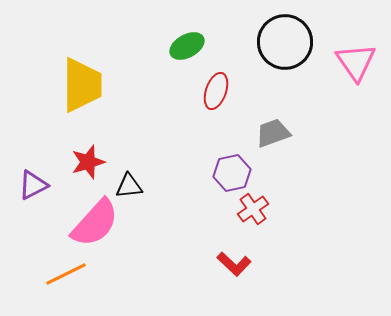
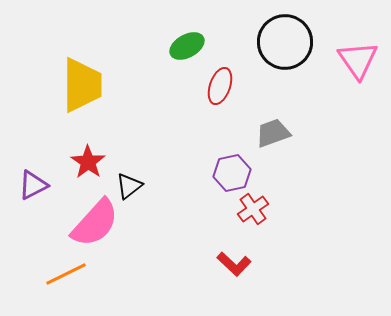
pink triangle: moved 2 px right, 2 px up
red ellipse: moved 4 px right, 5 px up
red star: rotated 20 degrees counterclockwise
black triangle: rotated 32 degrees counterclockwise
